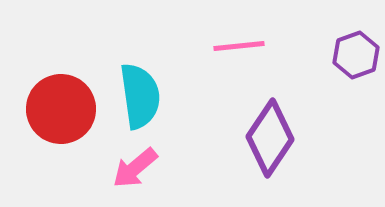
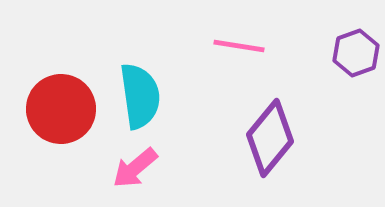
pink line: rotated 15 degrees clockwise
purple hexagon: moved 2 px up
purple diamond: rotated 6 degrees clockwise
